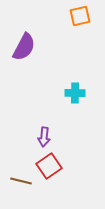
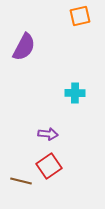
purple arrow: moved 4 px right, 3 px up; rotated 90 degrees counterclockwise
